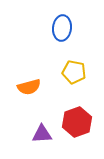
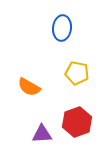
yellow pentagon: moved 3 px right, 1 px down
orange semicircle: rotated 45 degrees clockwise
